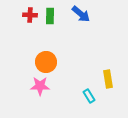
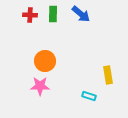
green rectangle: moved 3 px right, 2 px up
orange circle: moved 1 px left, 1 px up
yellow rectangle: moved 4 px up
cyan rectangle: rotated 40 degrees counterclockwise
